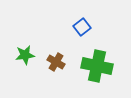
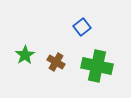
green star: rotated 24 degrees counterclockwise
